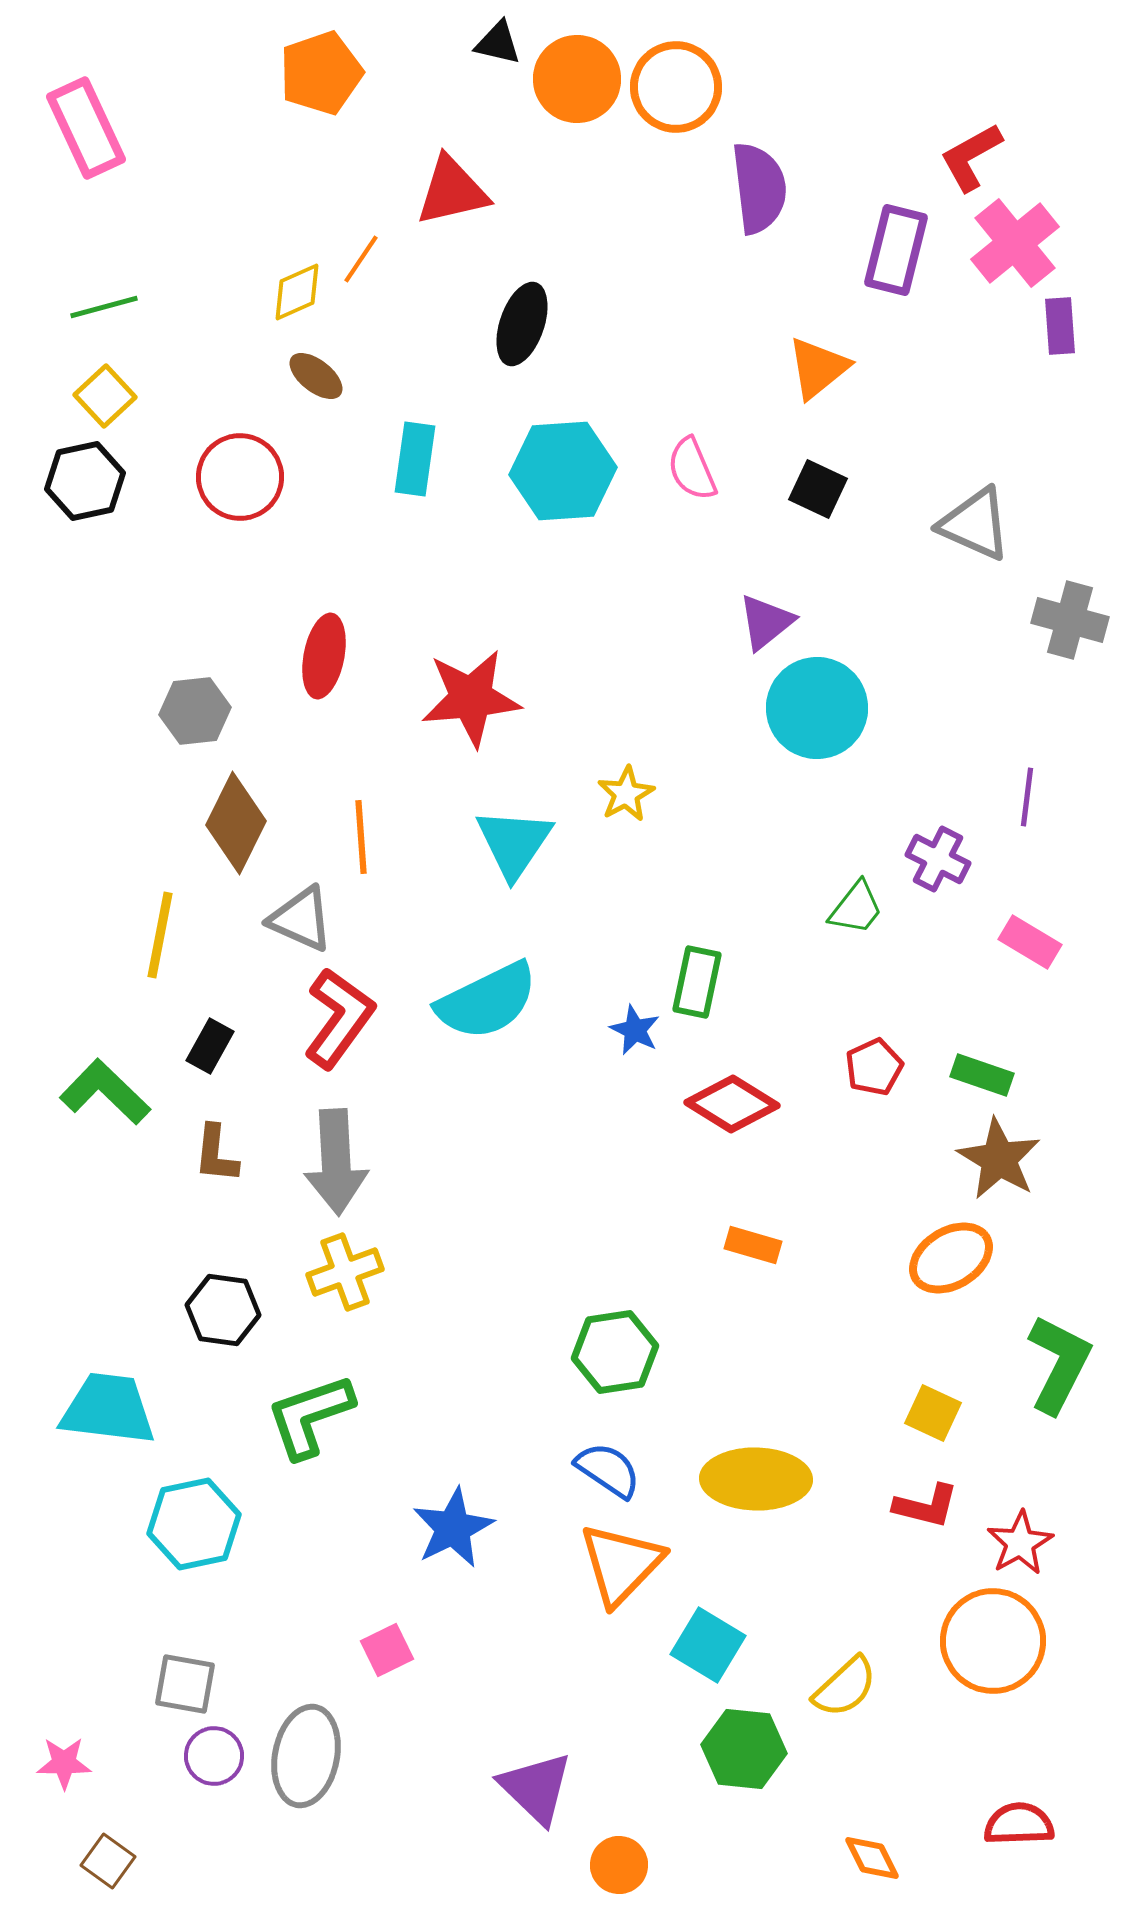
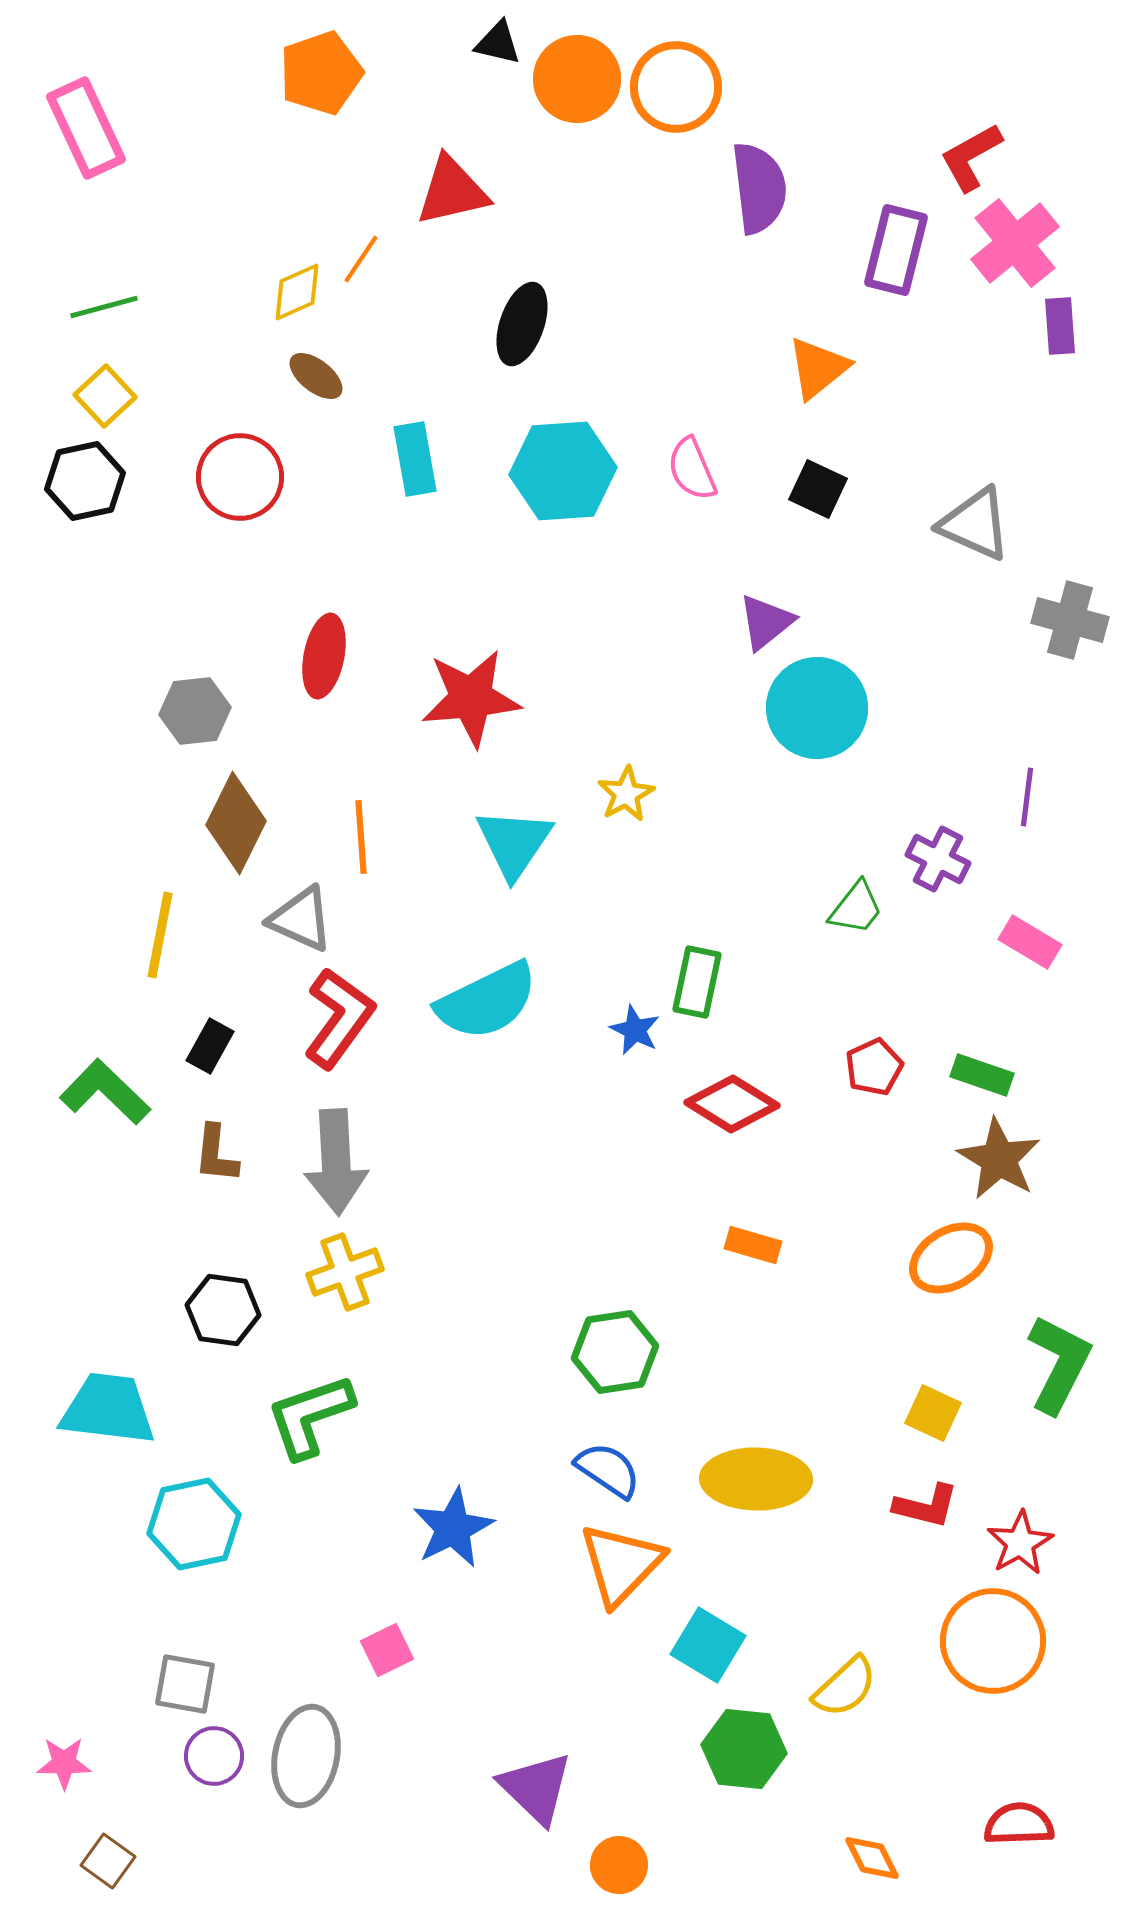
cyan rectangle at (415, 459): rotated 18 degrees counterclockwise
